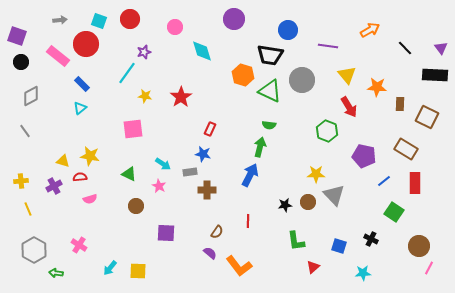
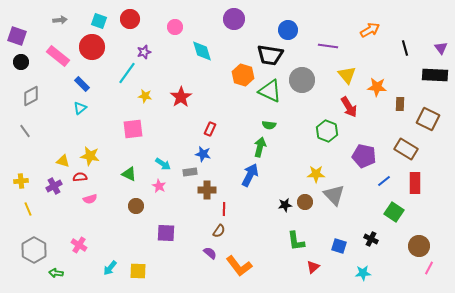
red circle at (86, 44): moved 6 px right, 3 px down
black line at (405, 48): rotated 28 degrees clockwise
brown square at (427, 117): moved 1 px right, 2 px down
brown circle at (308, 202): moved 3 px left
red line at (248, 221): moved 24 px left, 12 px up
brown semicircle at (217, 232): moved 2 px right, 1 px up
